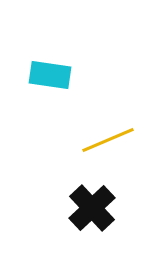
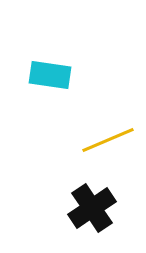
black cross: rotated 9 degrees clockwise
